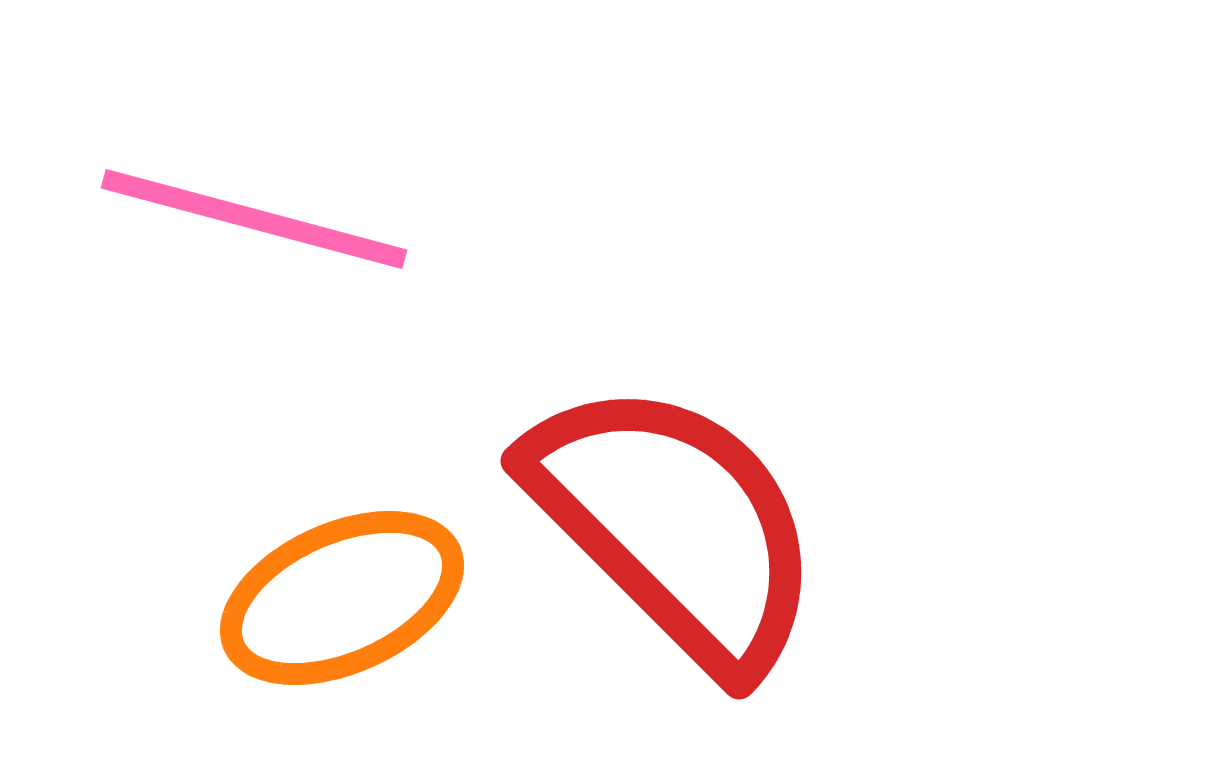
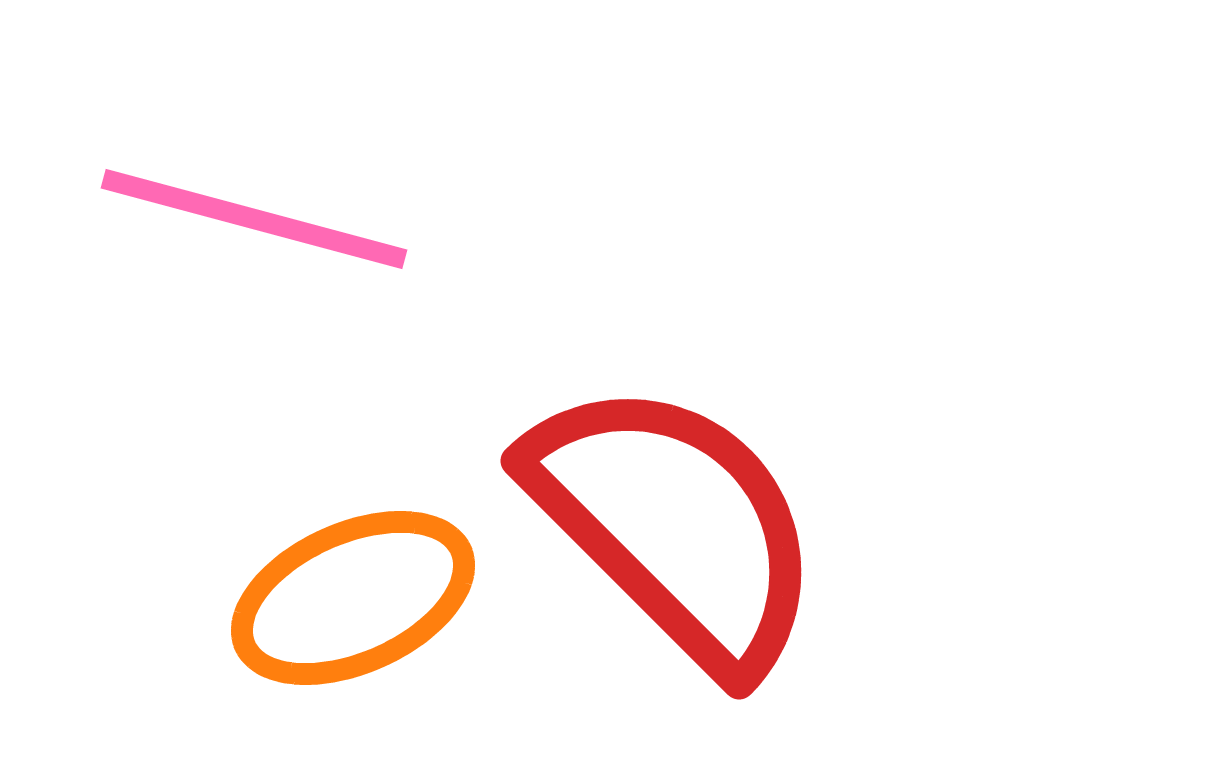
orange ellipse: moved 11 px right
